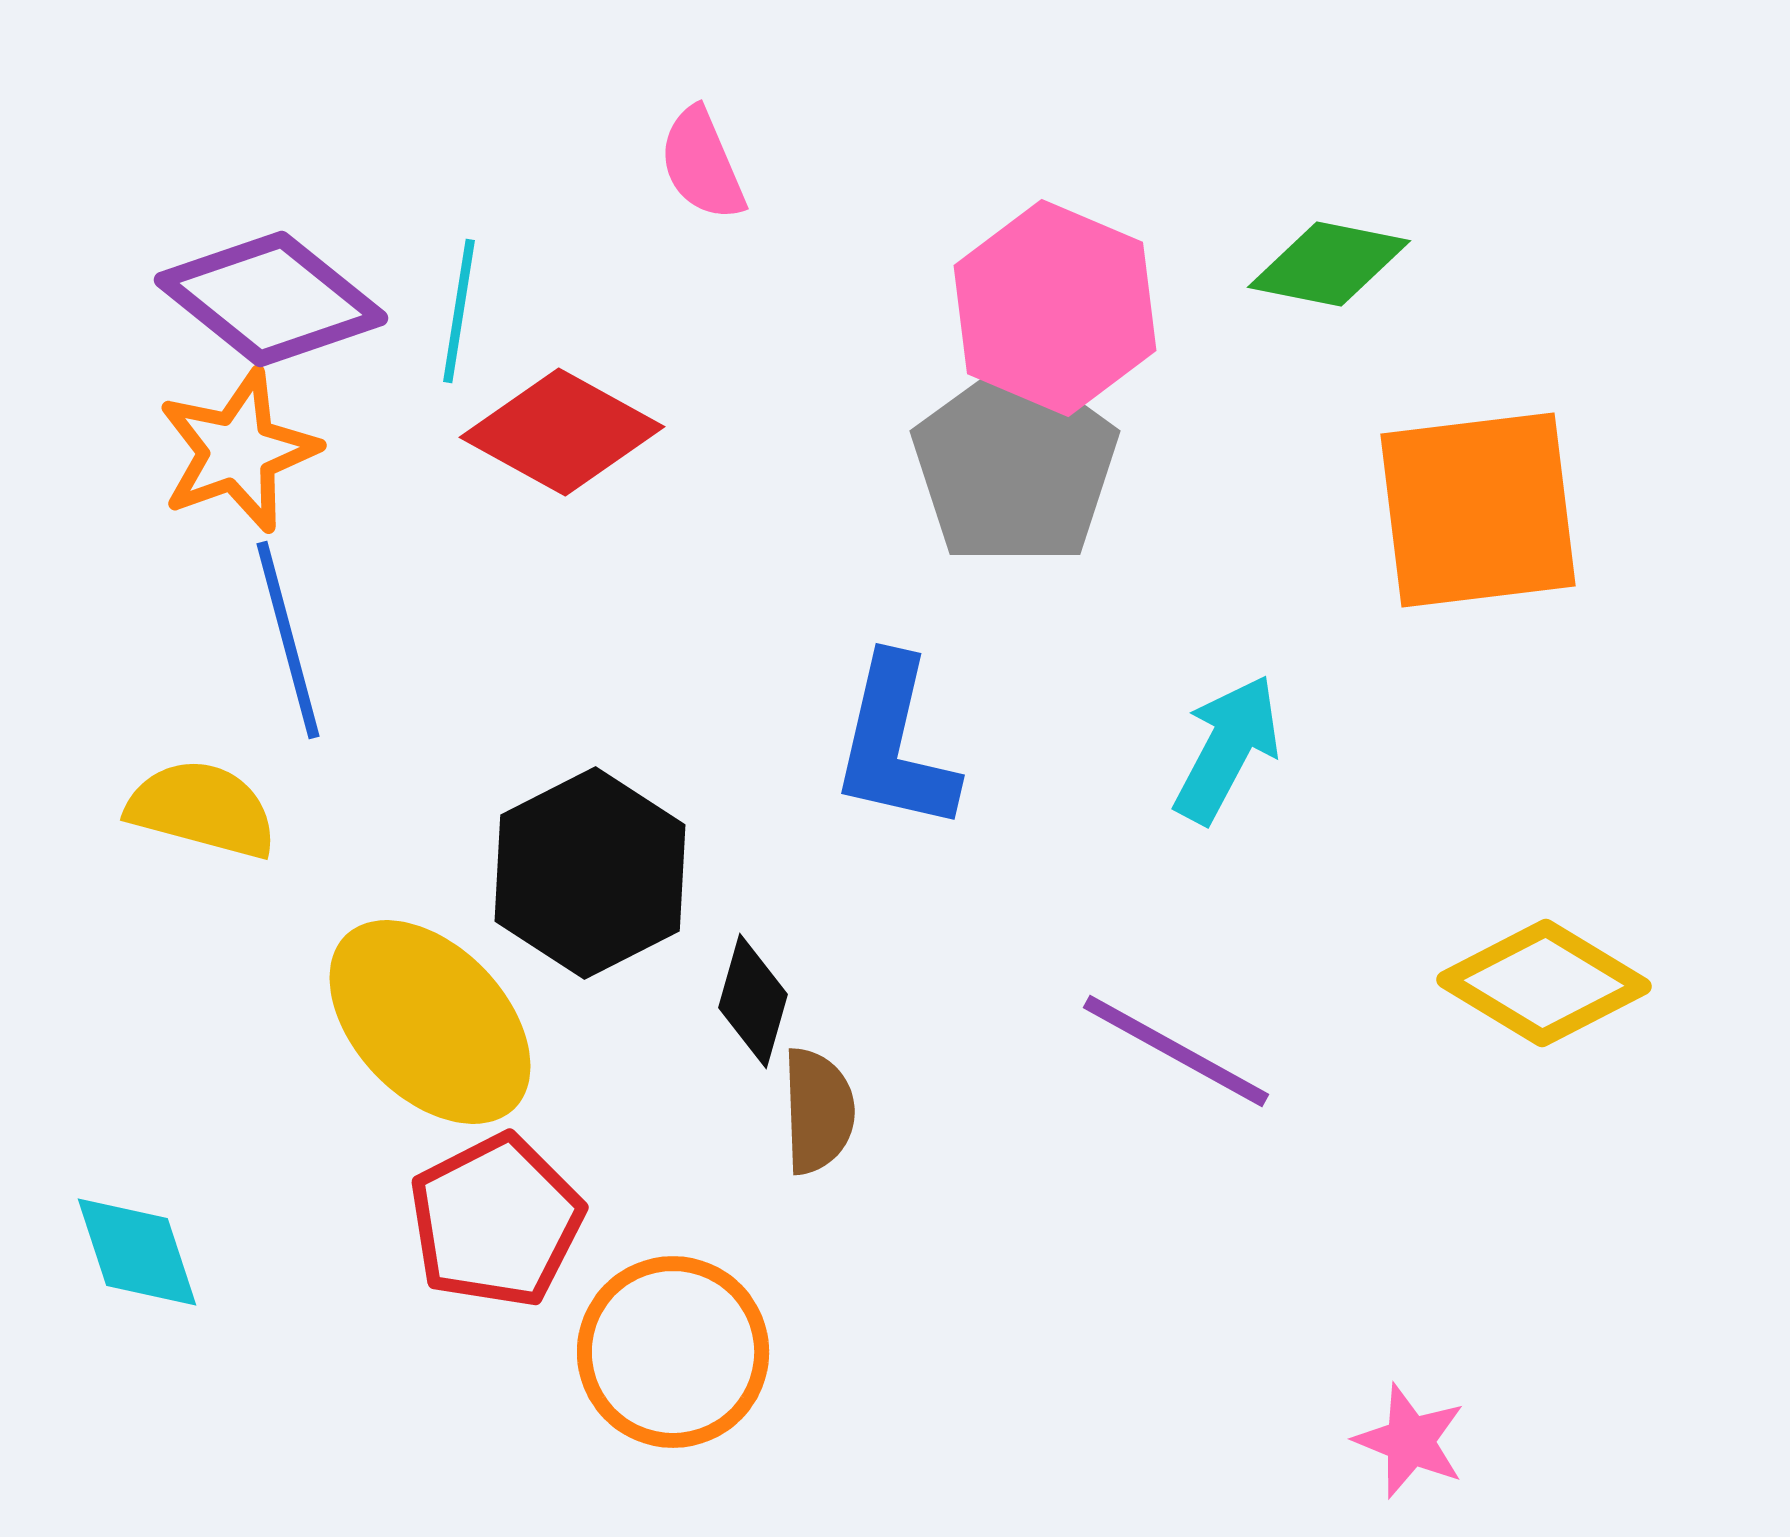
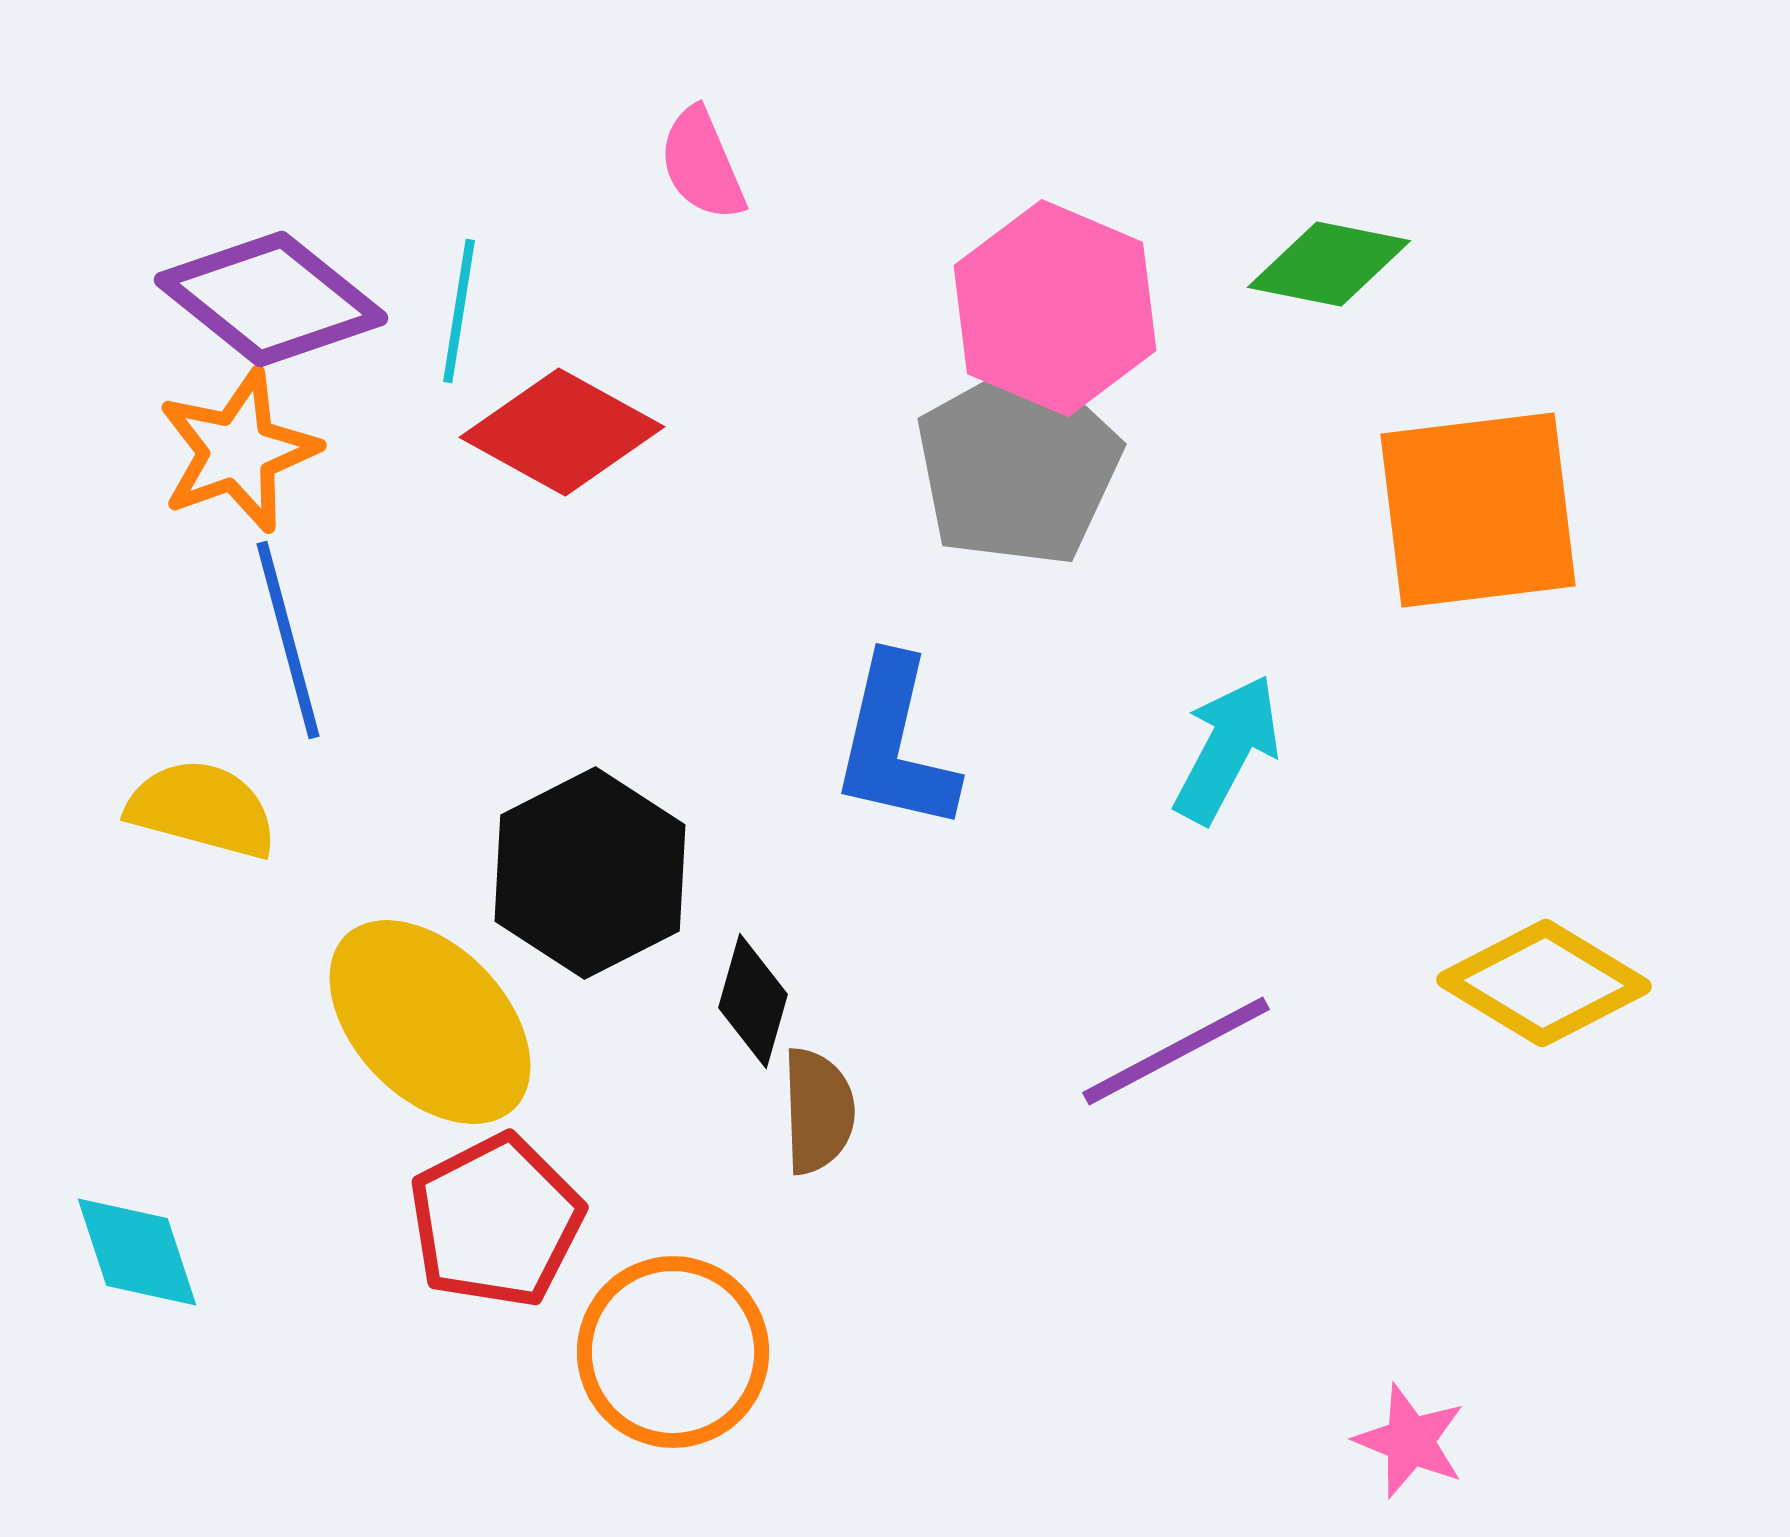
gray pentagon: moved 3 px right; rotated 7 degrees clockwise
purple line: rotated 57 degrees counterclockwise
